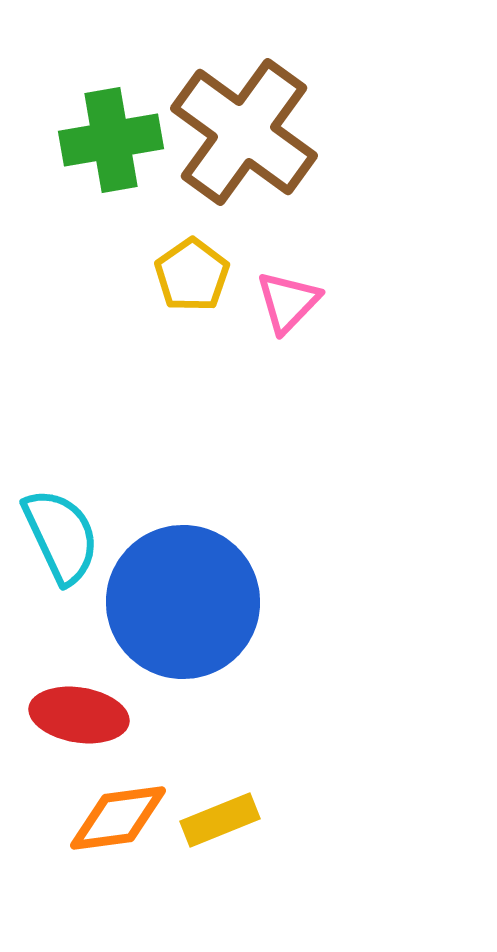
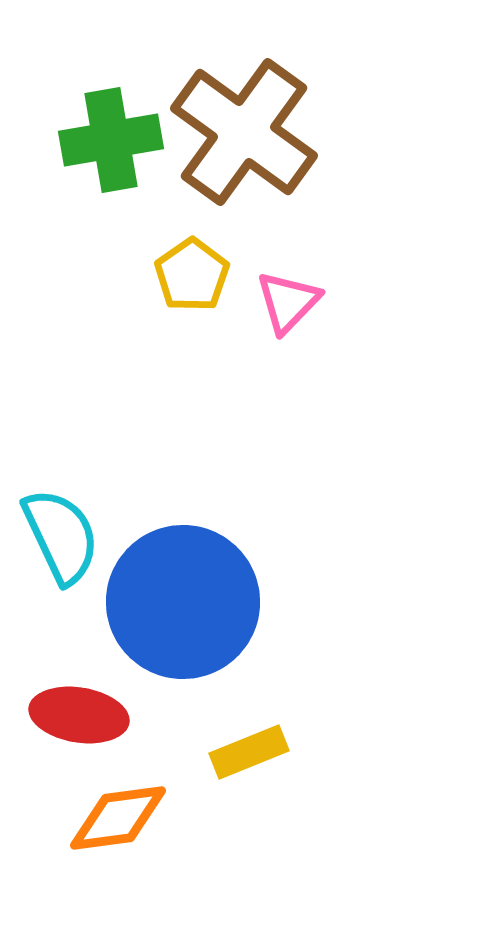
yellow rectangle: moved 29 px right, 68 px up
